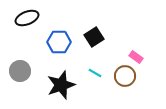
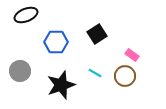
black ellipse: moved 1 px left, 3 px up
black square: moved 3 px right, 3 px up
blue hexagon: moved 3 px left
pink rectangle: moved 4 px left, 2 px up
